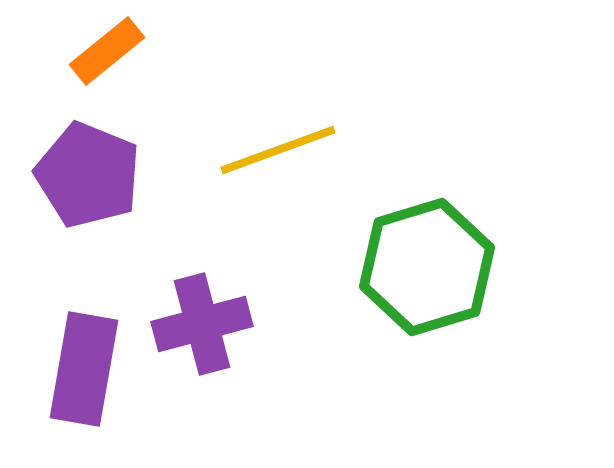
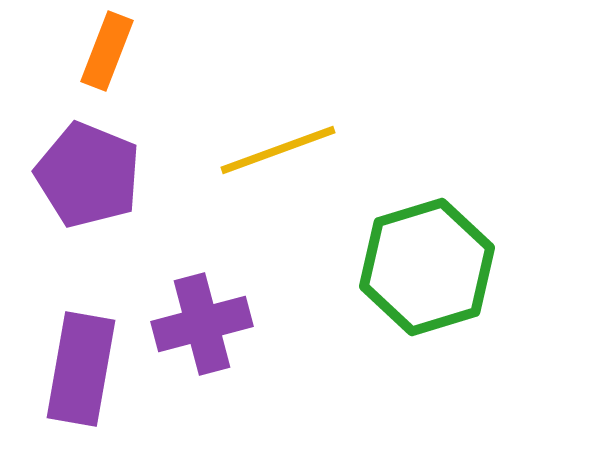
orange rectangle: rotated 30 degrees counterclockwise
purple rectangle: moved 3 px left
